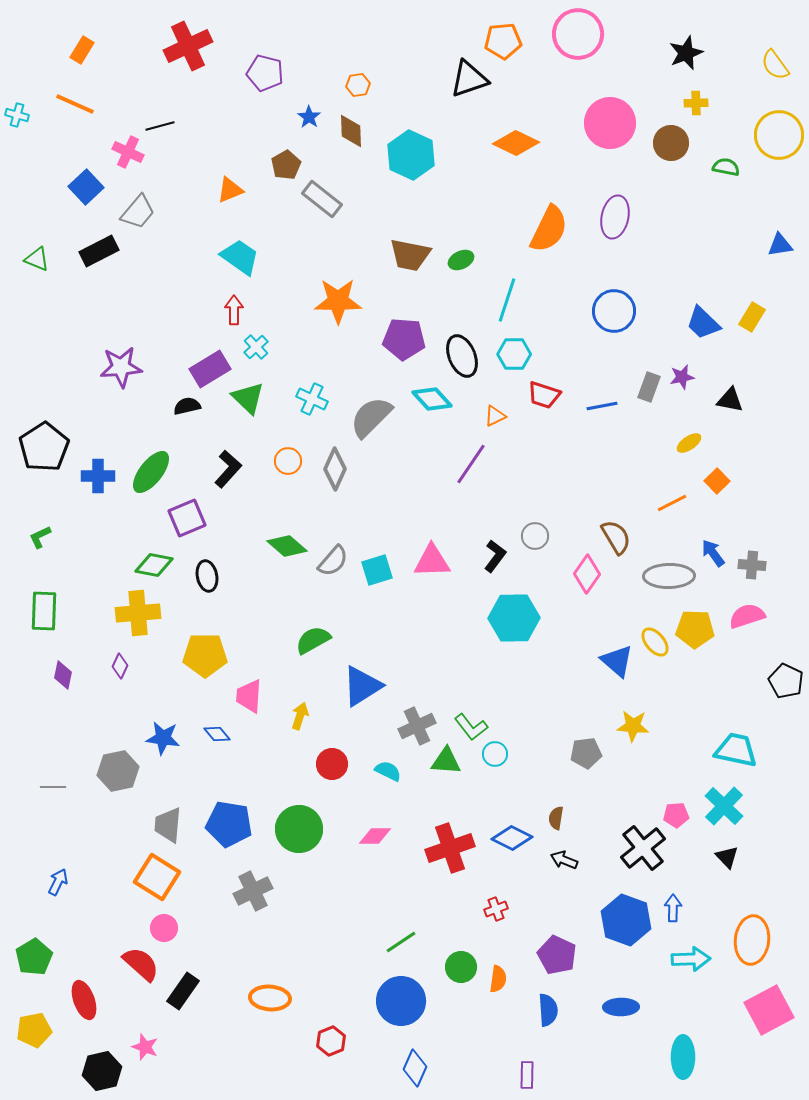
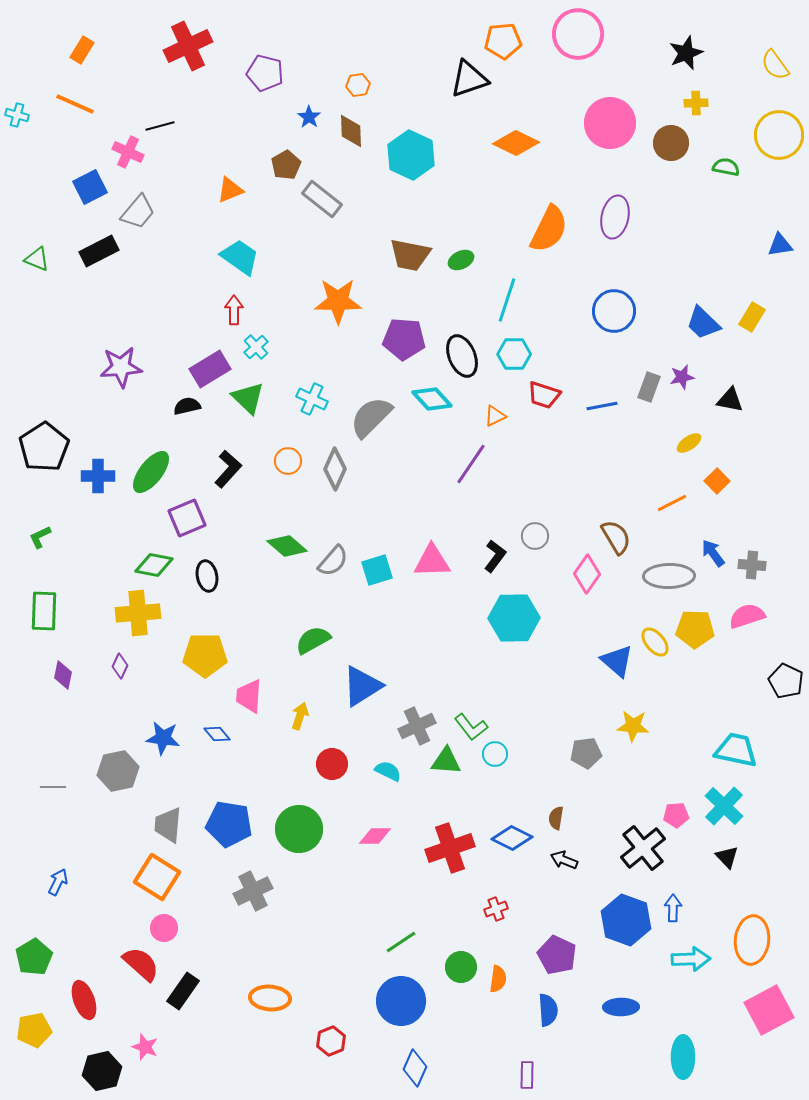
blue square at (86, 187): moved 4 px right; rotated 16 degrees clockwise
